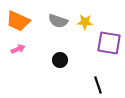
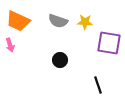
pink arrow: moved 8 px left, 4 px up; rotated 96 degrees clockwise
